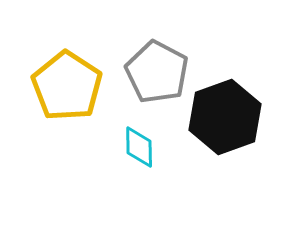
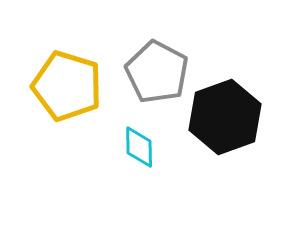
yellow pentagon: rotated 16 degrees counterclockwise
